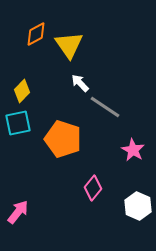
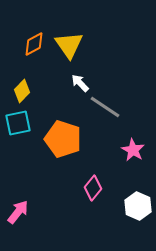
orange diamond: moved 2 px left, 10 px down
